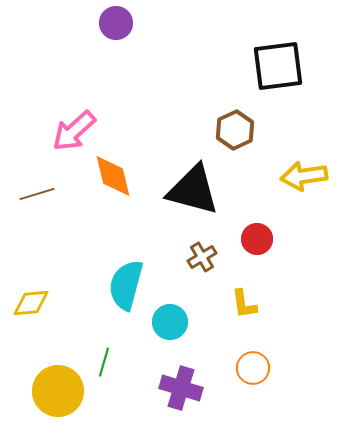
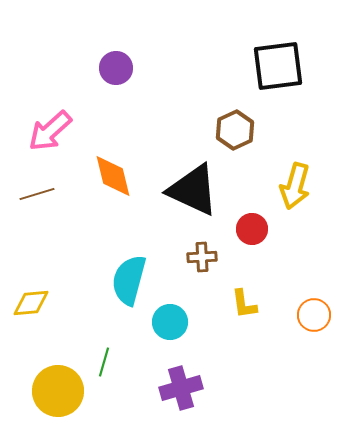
purple circle: moved 45 px down
pink arrow: moved 24 px left
yellow arrow: moved 9 px left, 10 px down; rotated 66 degrees counterclockwise
black triangle: rotated 10 degrees clockwise
red circle: moved 5 px left, 10 px up
brown cross: rotated 28 degrees clockwise
cyan semicircle: moved 3 px right, 5 px up
orange circle: moved 61 px right, 53 px up
purple cross: rotated 33 degrees counterclockwise
